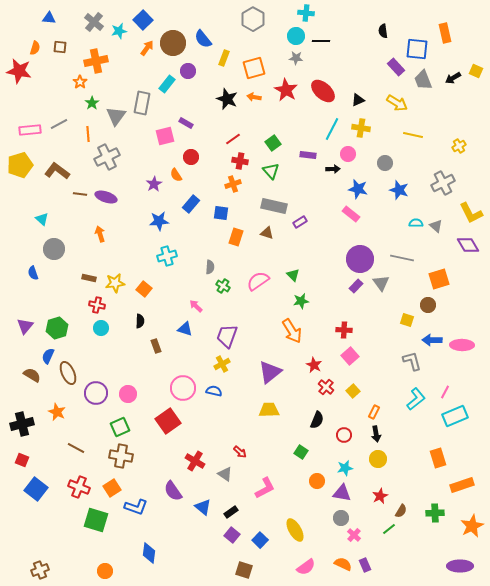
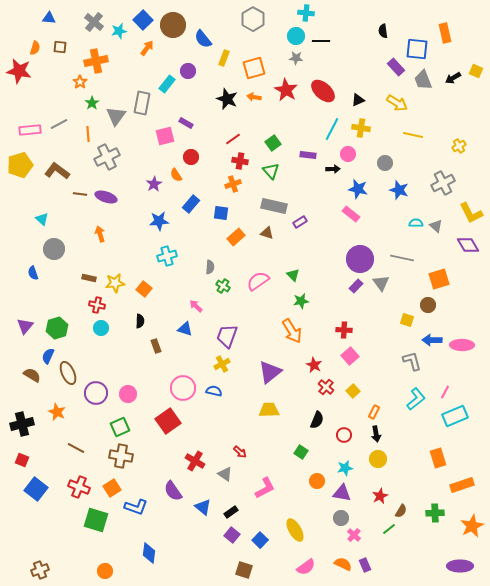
brown circle at (173, 43): moved 18 px up
orange rectangle at (236, 237): rotated 30 degrees clockwise
